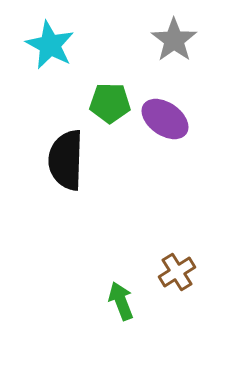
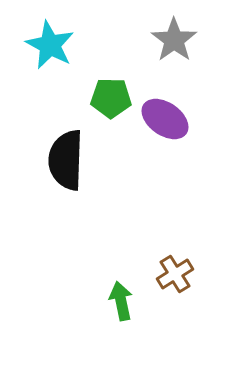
green pentagon: moved 1 px right, 5 px up
brown cross: moved 2 px left, 2 px down
green arrow: rotated 9 degrees clockwise
